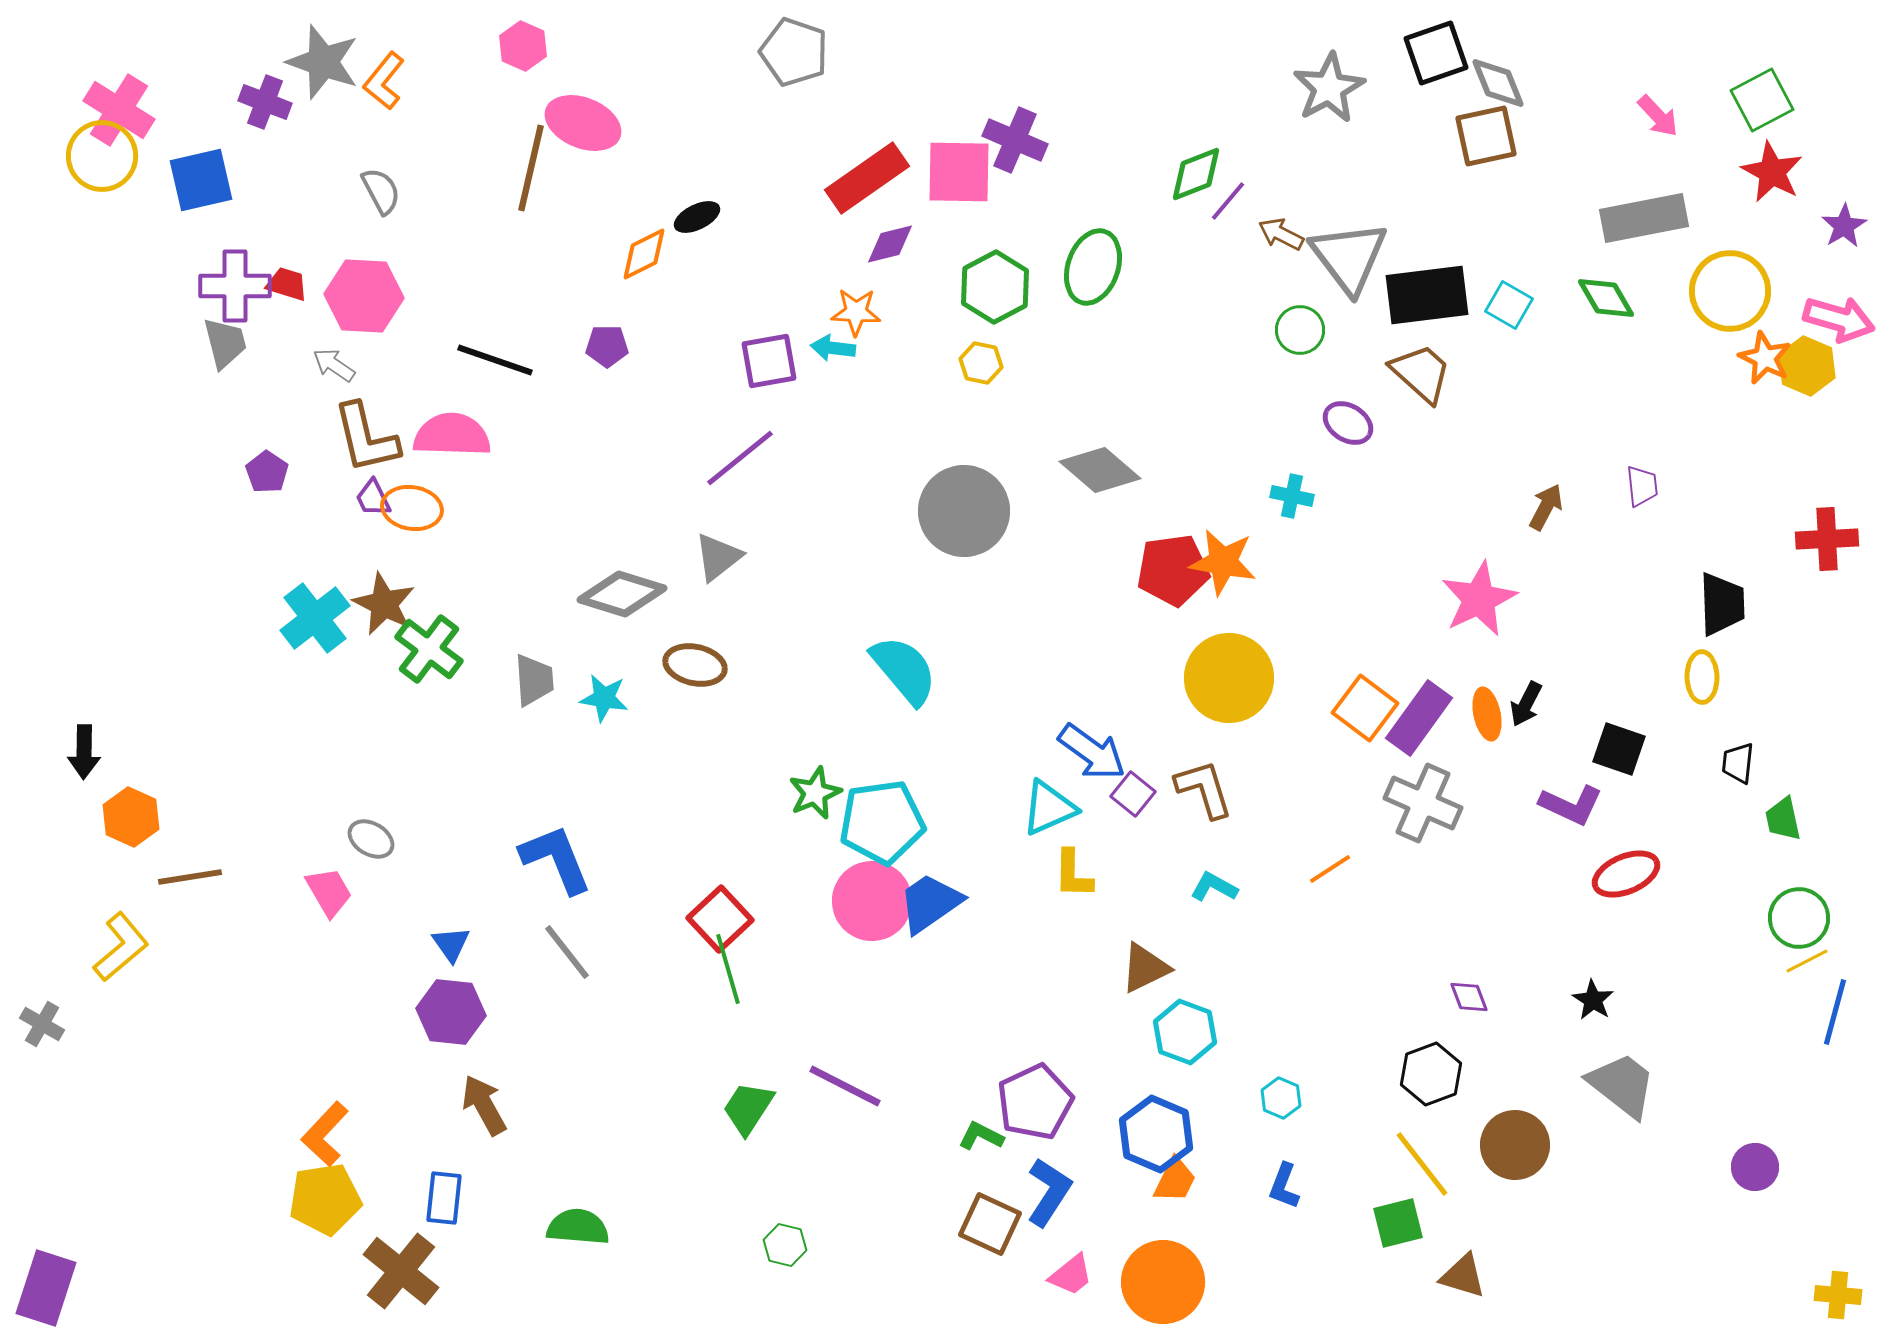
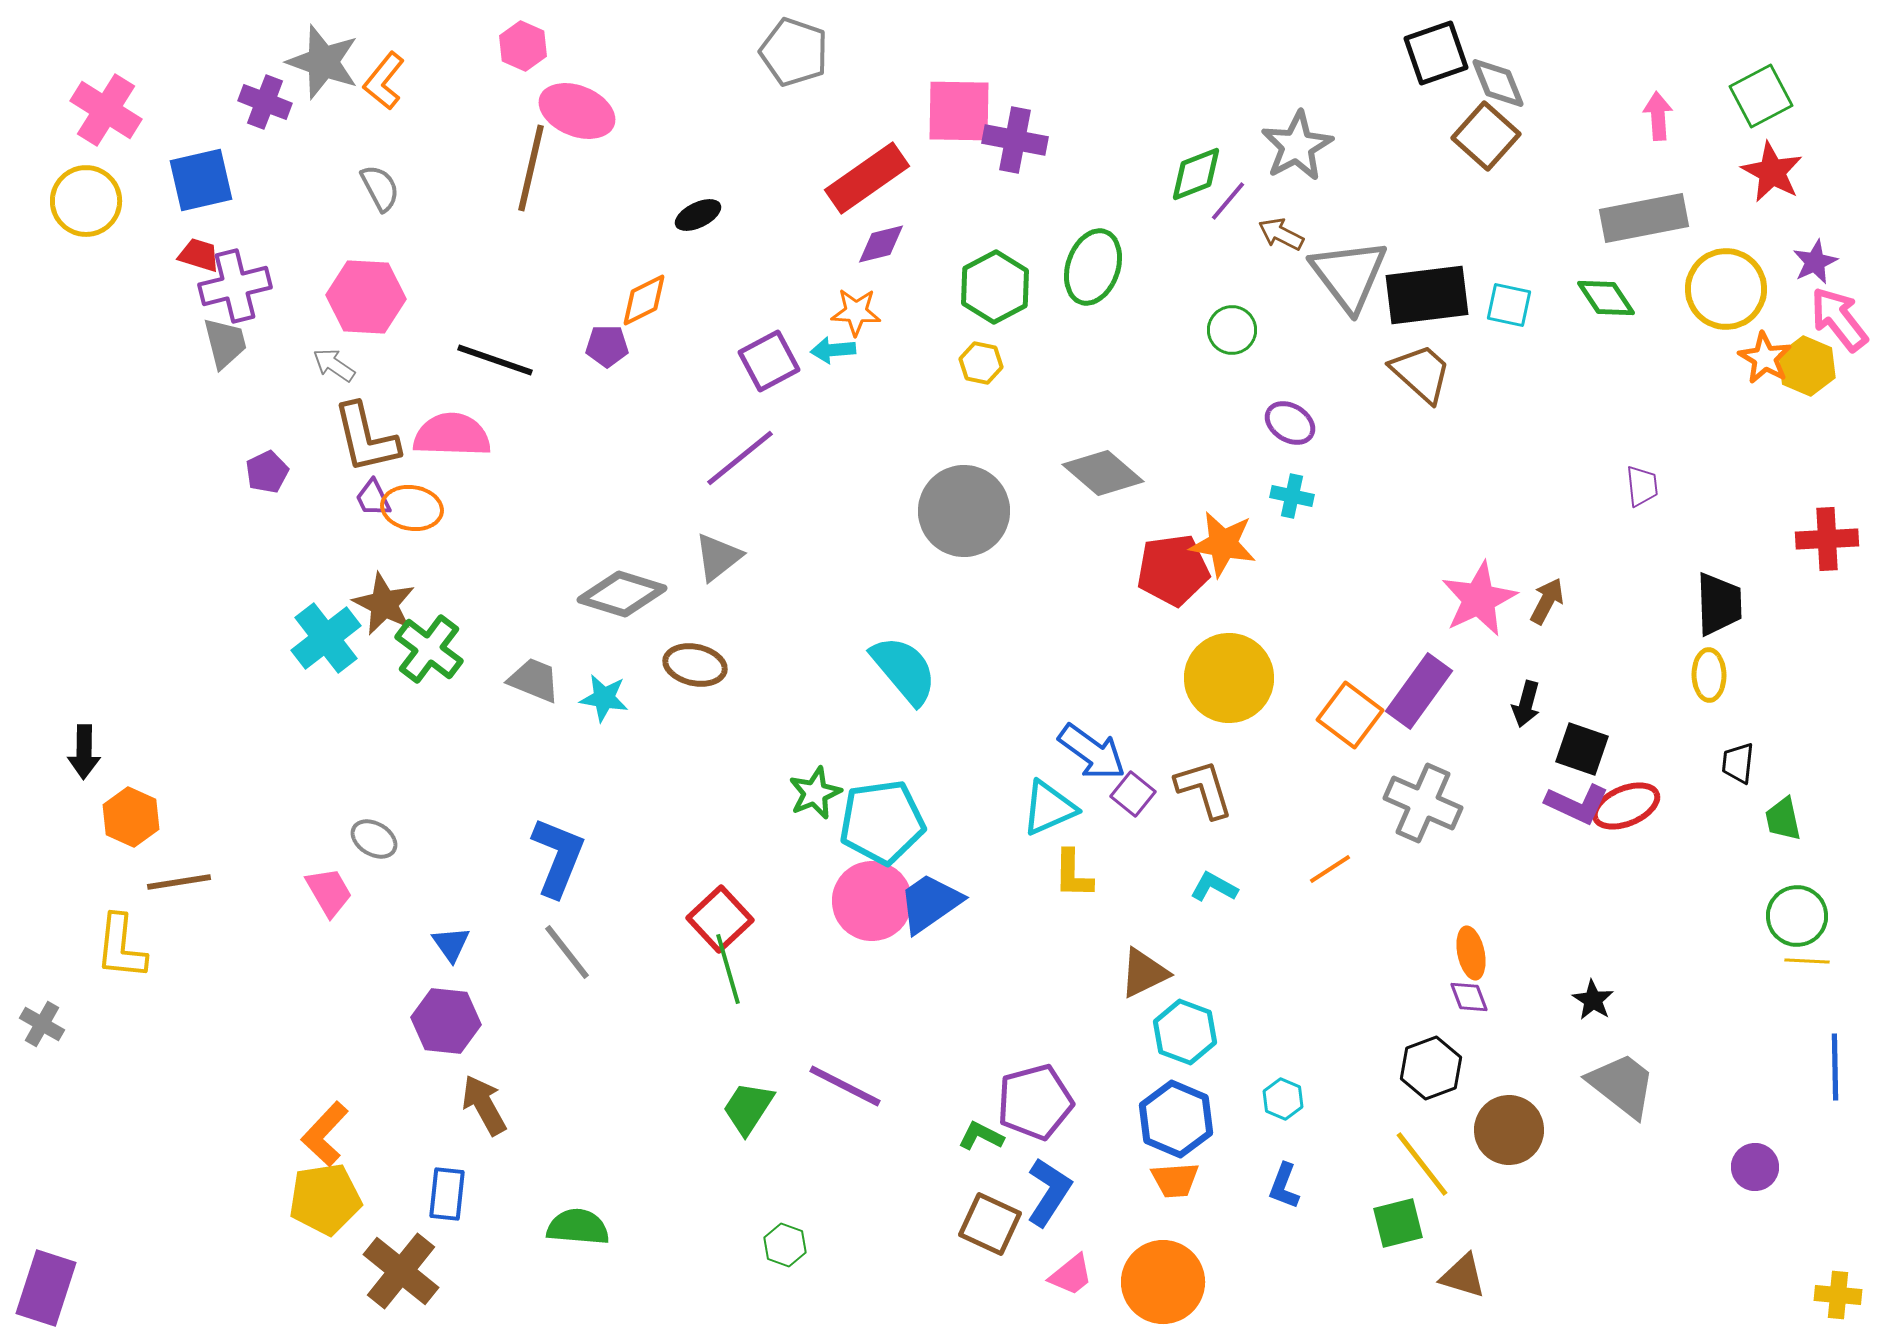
gray star at (1329, 88): moved 32 px left, 58 px down
green square at (1762, 100): moved 1 px left, 4 px up
pink cross at (119, 110): moved 13 px left
pink arrow at (1658, 116): rotated 141 degrees counterclockwise
pink ellipse at (583, 123): moved 6 px left, 12 px up
brown square at (1486, 136): rotated 36 degrees counterclockwise
purple cross at (1015, 140): rotated 12 degrees counterclockwise
yellow circle at (102, 156): moved 16 px left, 45 px down
pink square at (959, 172): moved 61 px up
gray semicircle at (381, 191): moved 1 px left, 3 px up
black ellipse at (697, 217): moved 1 px right, 2 px up
purple star at (1844, 226): moved 29 px left, 36 px down; rotated 6 degrees clockwise
purple diamond at (890, 244): moved 9 px left
orange diamond at (644, 254): moved 46 px down
gray triangle at (1349, 257): moved 18 px down
red trapezoid at (287, 284): moved 88 px left, 29 px up
purple cross at (235, 286): rotated 14 degrees counterclockwise
yellow circle at (1730, 291): moved 4 px left, 2 px up
pink hexagon at (364, 296): moved 2 px right, 1 px down
green diamond at (1606, 298): rotated 4 degrees counterclockwise
cyan square at (1509, 305): rotated 18 degrees counterclockwise
pink arrow at (1839, 319): rotated 144 degrees counterclockwise
green circle at (1300, 330): moved 68 px left
cyan arrow at (833, 348): moved 2 px down; rotated 12 degrees counterclockwise
orange star at (1765, 358): rotated 4 degrees clockwise
purple square at (769, 361): rotated 18 degrees counterclockwise
purple ellipse at (1348, 423): moved 58 px left
gray diamond at (1100, 470): moved 3 px right, 3 px down
purple pentagon at (267, 472): rotated 12 degrees clockwise
brown arrow at (1546, 507): moved 1 px right, 94 px down
orange star at (1223, 562): moved 18 px up
black trapezoid at (1722, 604): moved 3 px left
cyan cross at (315, 618): moved 11 px right, 20 px down
yellow ellipse at (1702, 677): moved 7 px right, 2 px up
gray trapezoid at (534, 680): rotated 64 degrees counterclockwise
black arrow at (1526, 704): rotated 12 degrees counterclockwise
orange square at (1365, 708): moved 15 px left, 7 px down
orange ellipse at (1487, 714): moved 16 px left, 239 px down
purple rectangle at (1419, 718): moved 27 px up
black square at (1619, 749): moved 37 px left
purple L-shape at (1571, 805): moved 6 px right, 1 px up
gray ellipse at (371, 839): moved 3 px right
blue L-shape at (556, 859): moved 2 px right, 2 px up; rotated 44 degrees clockwise
red ellipse at (1626, 874): moved 68 px up
brown line at (190, 877): moved 11 px left, 5 px down
green circle at (1799, 918): moved 2 px left, 2 px up
yellow L-shape at (121, 947): rotated 136 degrees clockwise
yellow line at (1807, 961): rotated 30 degrees clockwise
brown triangle at (1145, 968): moved 1 px left, 5 px down
purple hexagon at (451, 1012): moved 5 px left, 9 px down
blue line at (1835, 1012): moved 55 px down; rotated 16 degrees counterclockwise
black hexagon at (1431, 1074): moved 6 px up
cyan hexagon at (1281, 1098): moved 2 px right, 1 px down
purple pentagon at (1035, 1102): rotated 10 degrees clockwise
blue hexagon at (1156, 1134): moved 20 px right, 15 px up
brown circle at (1515, 1145): moved 6 px left, 15 px up
orange trapezoid at (1175, 1180): rotated 60 degrees clockwise
blue rectangle at (444, 1198): moved 3 px right, 4 px up
green hexagon at (785, 1245): rotated 6 degrees clockwise
